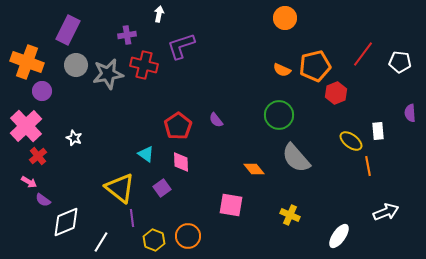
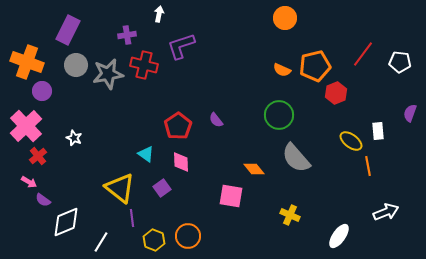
purple semicircle at (410, 113): rotated 24 degrees clockwise
pink square at (231, 205): moved 9 px up
